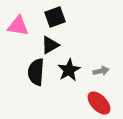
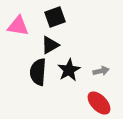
black semicircle: moved 2 px right
